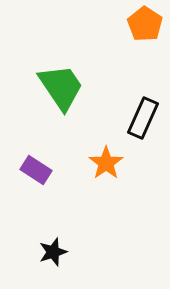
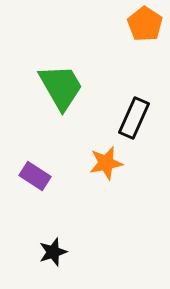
green trapezoid: rotated 4 degrees clockwise
black rectangle: moved 9 px left
orange star: rotated 24 degrees clockwise
purple rectangle: moved 1 px left, 6 px down
